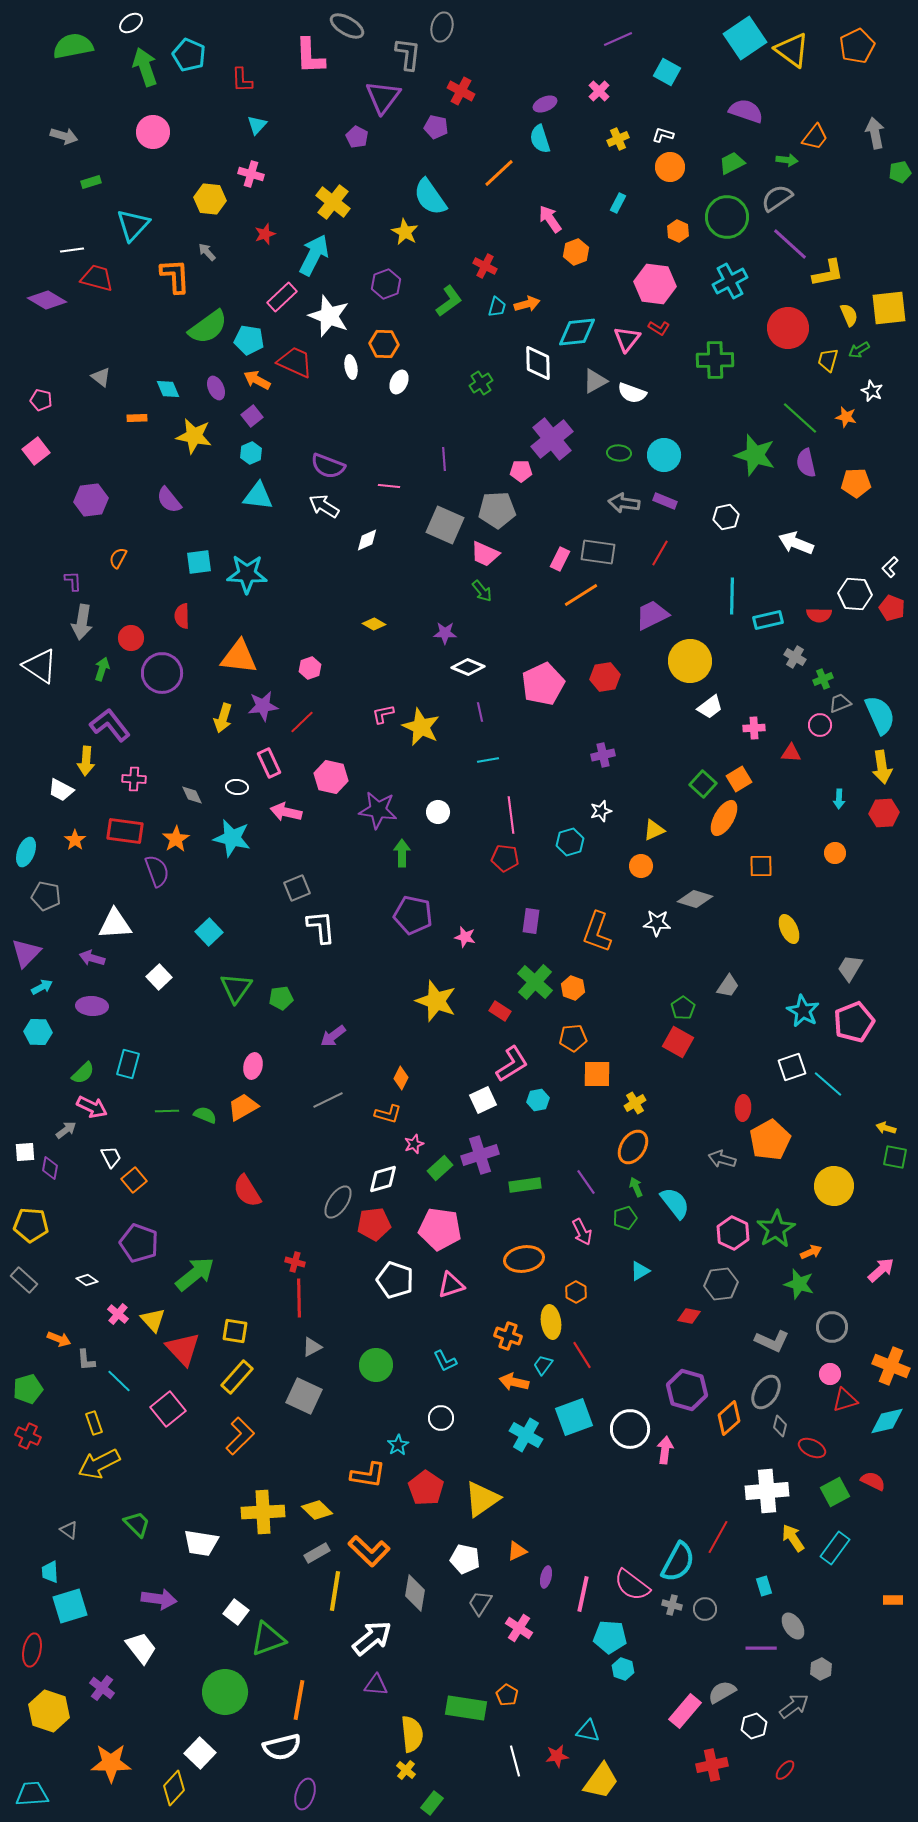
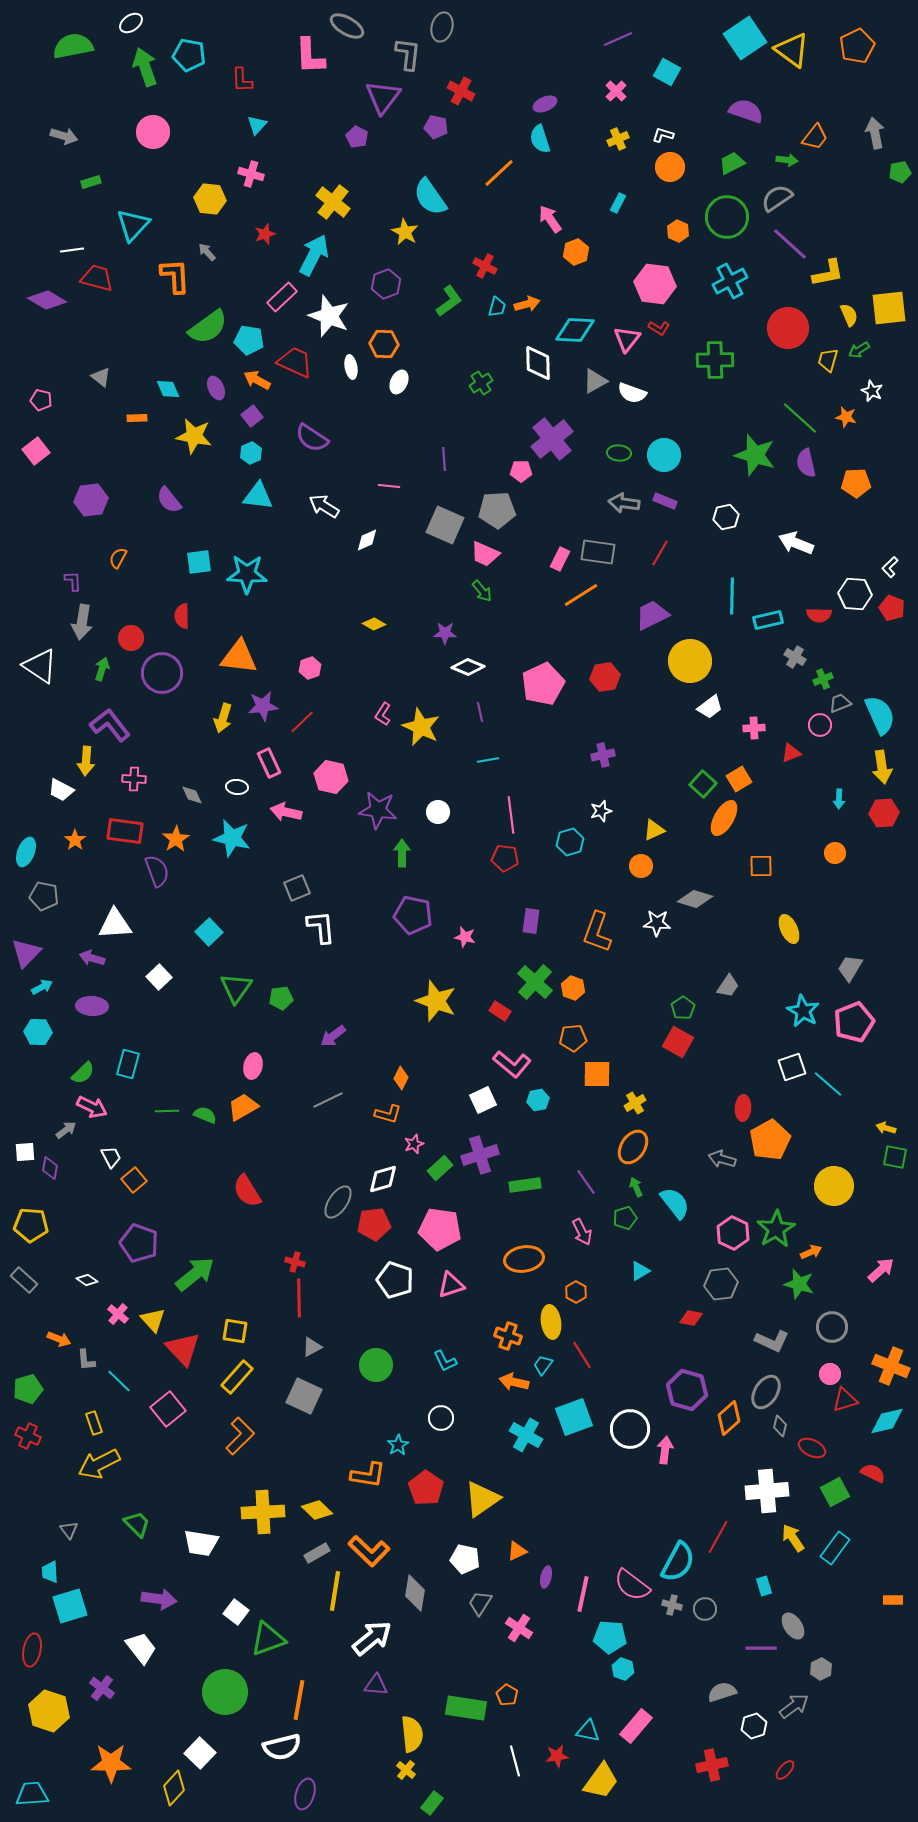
cyan pentagon at (189, 55): rotated 12 degrees counterclockwise
pink cross at (599, 91): moved 17 px right
cyan diamond at (577, 332): moved 2 px left, 2 px up; rotated 9 degrees clockwise
purple semicircle at (328, 466): moved 16 px left, 28 px up; rotated 12 degrees clockwise
pink L-shape at (383, 714): rotated 45 degrees counterclockwise
red triangle at (791, 753): rotated 25 degrees counterclockwise
gray pentagon at (46, 896): moved 2 px left
pink L-shape at (512, 1064): rotated 72 degrees clockwise
red diamond at (689, 1316): moved 2 px right, 2 px down
red semicircle at (873, 1481): moved 8 px up
gray triangle at (69, 1530): rotated 18 degrees clockwise
gray semicircle at (722, 1692): rotated 12 degrees clockwise
pink rectangle at (685, 1711): moved 49 px left, 15 px down
